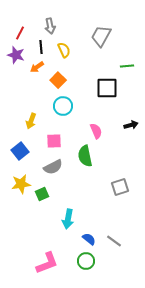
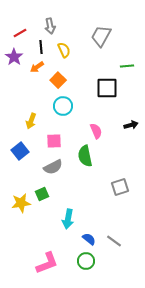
red line: rotated 32 degrees clockwise
purple star: moved 2 px left, 2 px down; rotated 18 degrees clockwise
yellow star: moved 19 px down
